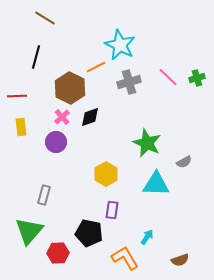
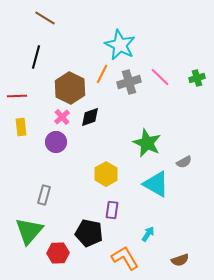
orange line: moved 6 px right, 7 px down; rotated 36 degrees counterclockwise
pink line: moved 8 px left
cyan triangle: rotated 28 degrees clockwise
cyan arrow: moved 1 px right, 3 px up
